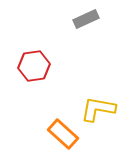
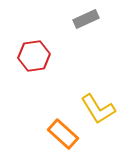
red hexagon: moved 10 px up
yellow L-shape: rotated 132 degrees counterclockwise
